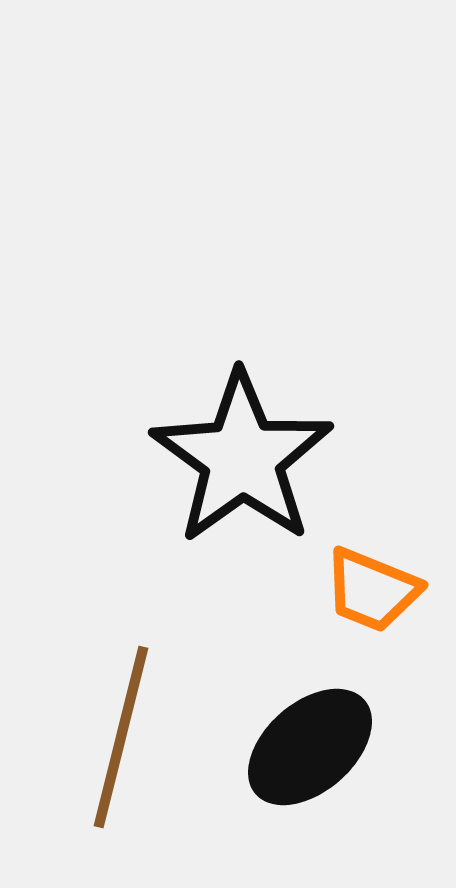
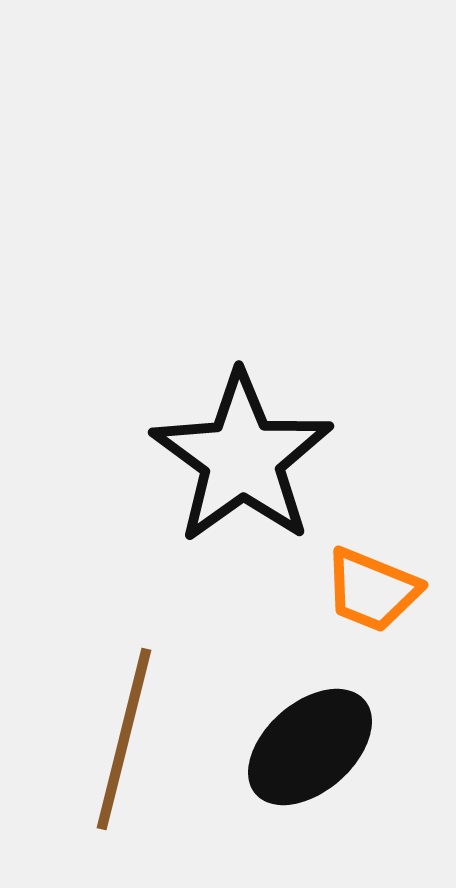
brown line: moved 3 px right, 2 px down
